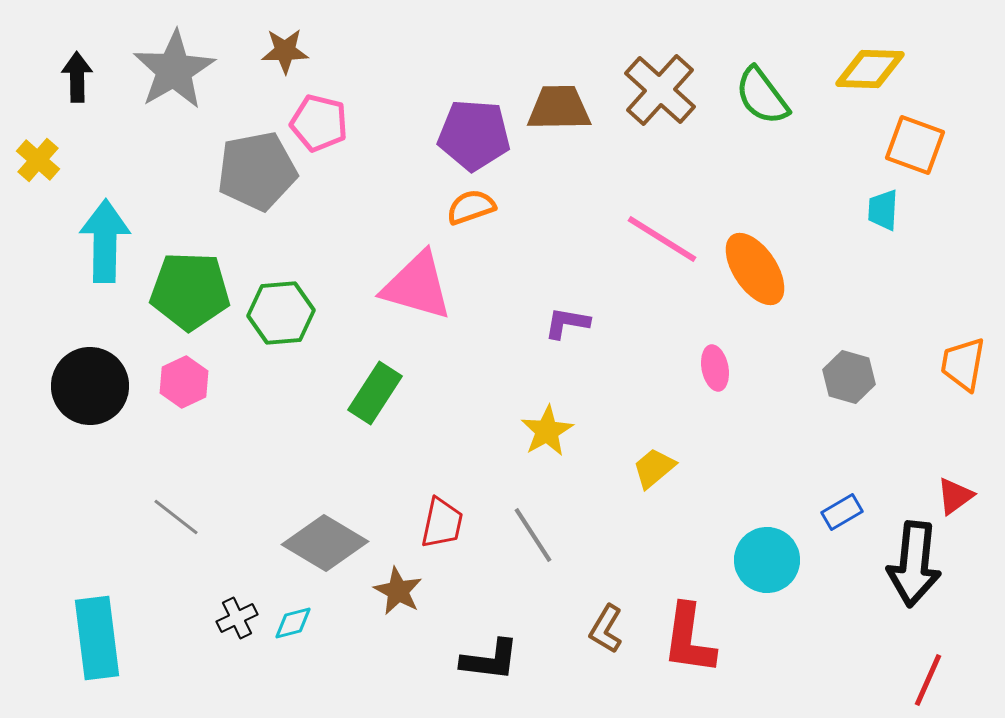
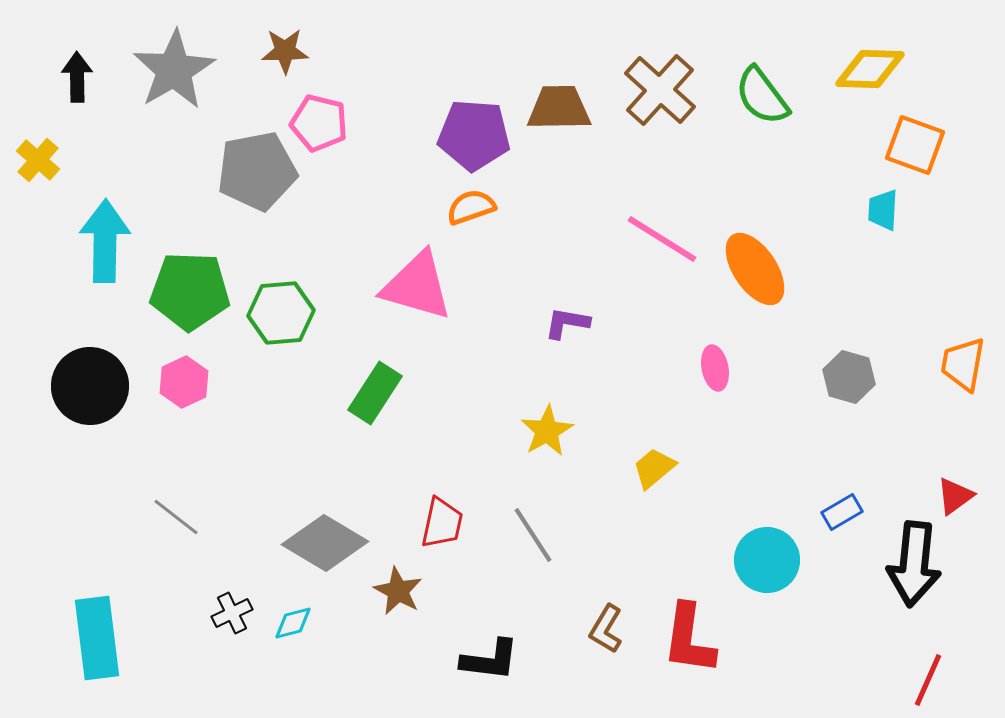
black cross at (237, 618): moved 5 px left, 5 px up
